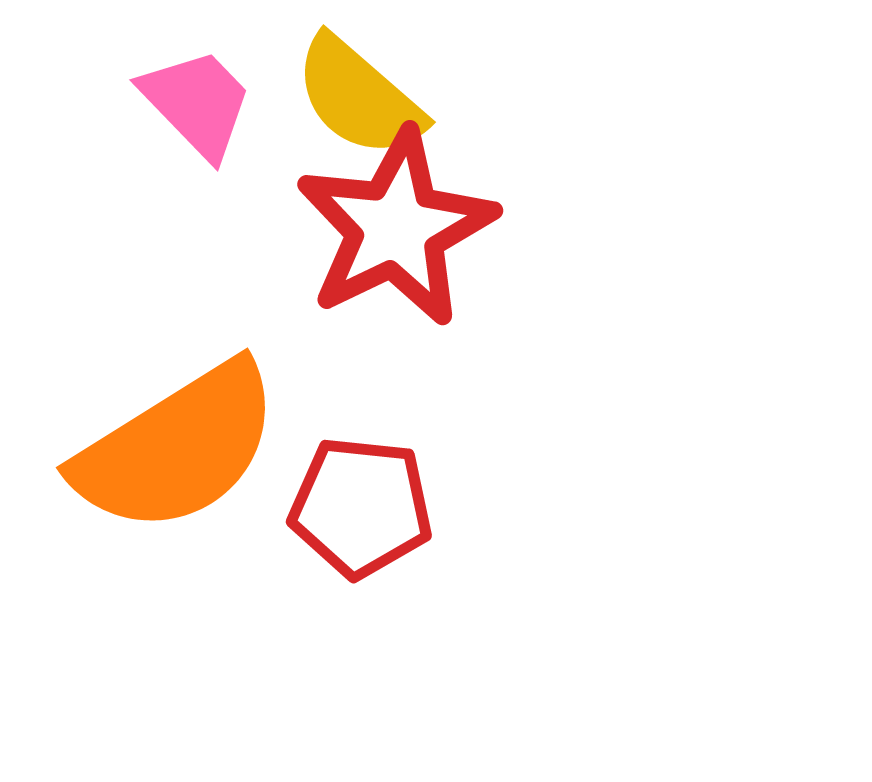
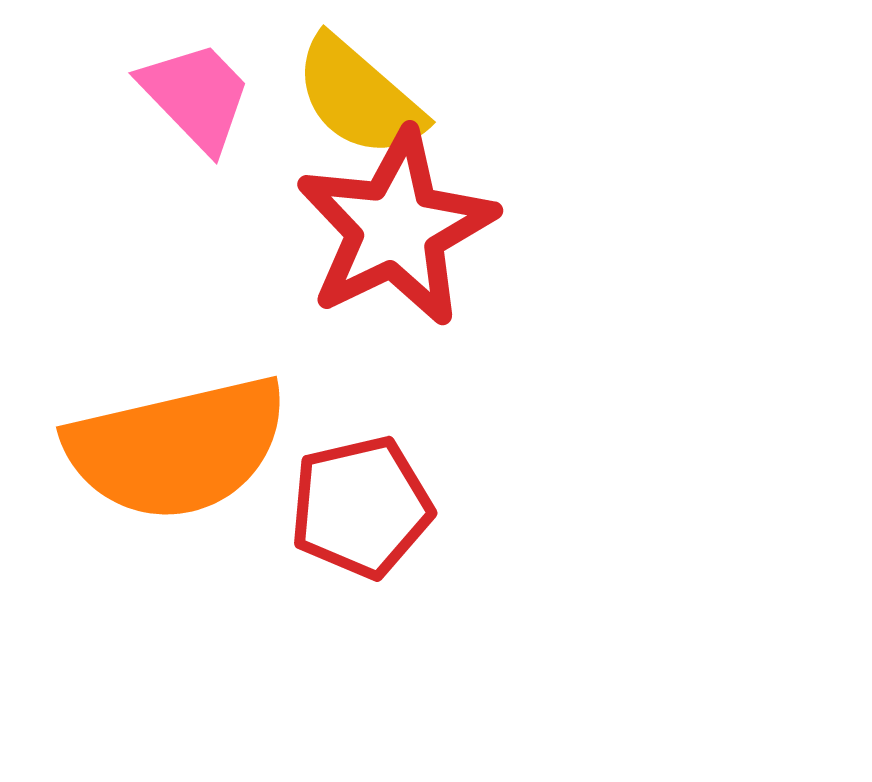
pink trapezoid: moved 1 px left, 7 px up
orange semicircle: rotated 19 degrees clockwise
red pentagon: rotated 19 degrees counterclockwise
